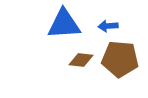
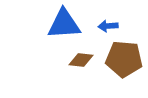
brown pentagon: moved 4 px right
